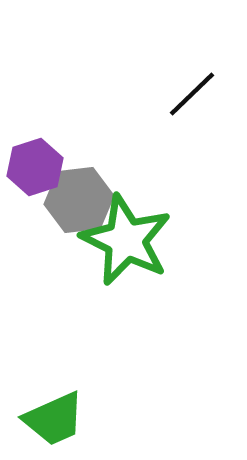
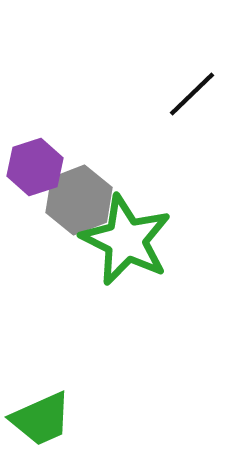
gray hexagon: rotated 14 degrees counterclockwise
green trapezoid: moved 13 px left
